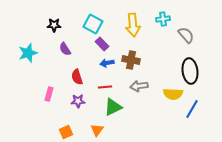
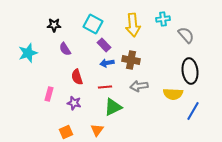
purple rectangle: moved 2 px right, 1 px down
purple star: moved 4 px left, 2 px down; rotated 16 degrees clockwise
blue line: moved 1 px right, 2 px down
